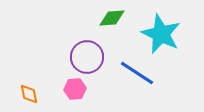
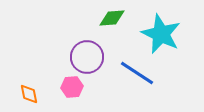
pink hexagon: moved 3 px left, 2 px up
